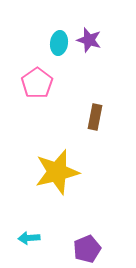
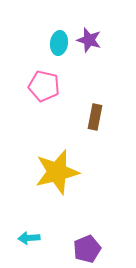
pink pentagon: moved 7 px right, 3 px down; rotated 24 degrees counterclockwise
